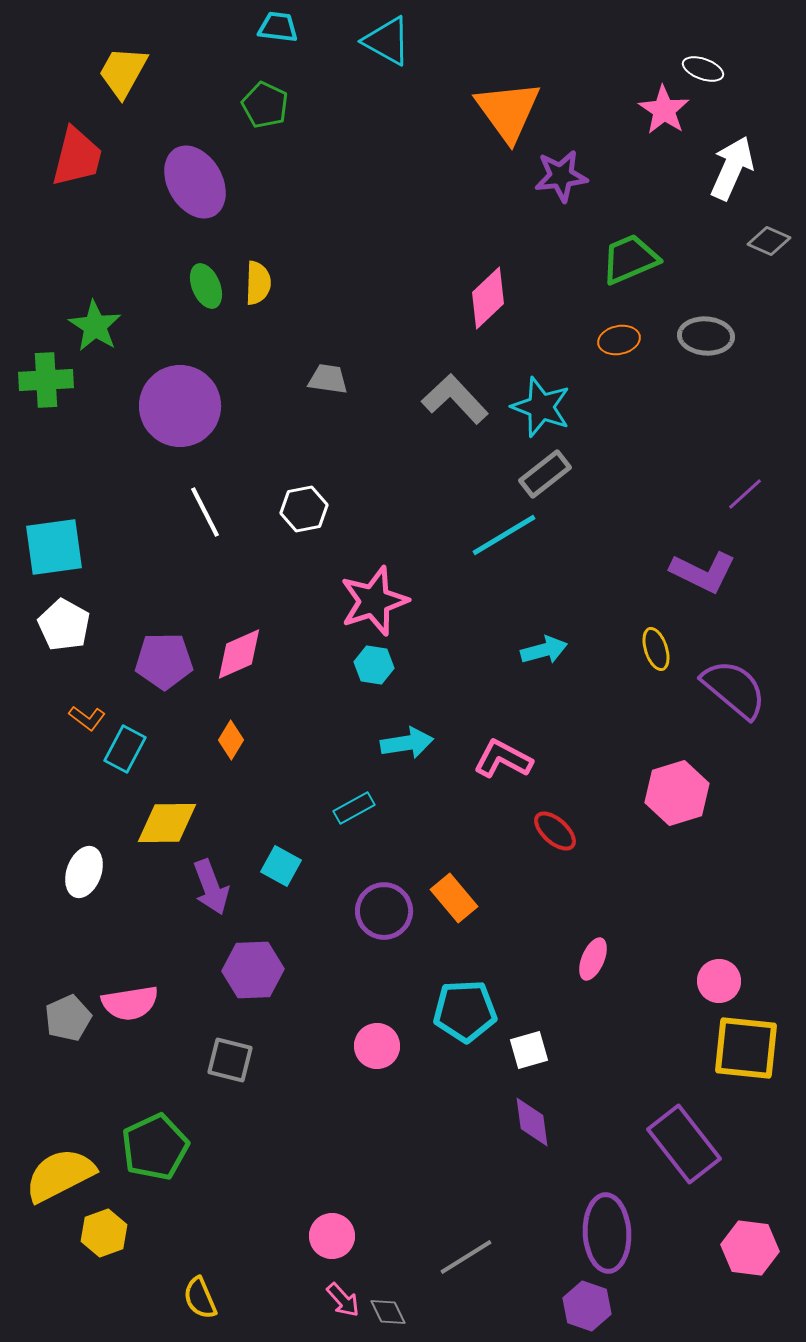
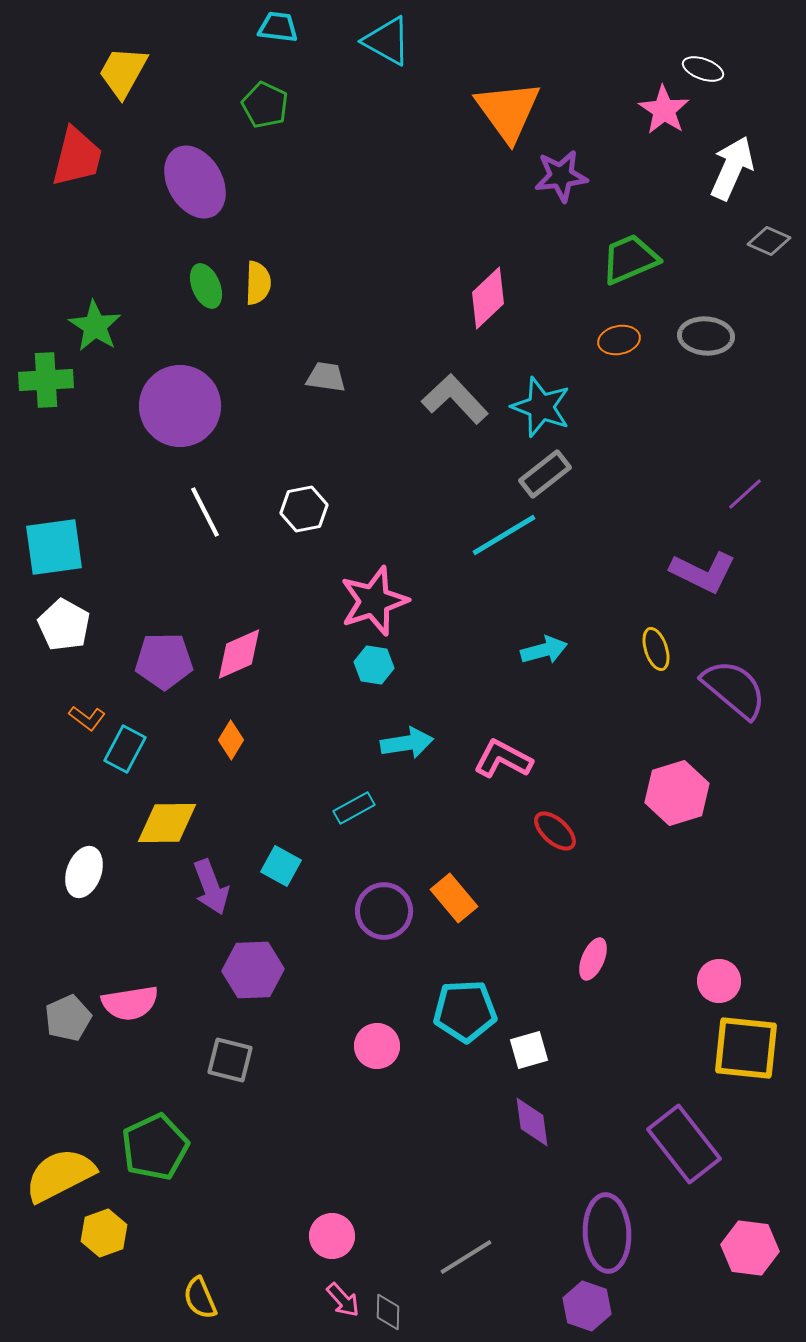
gray trapezoid at (328, 379): moved 2 px left, 2 px up
gray diamond at (388, 1312): rotated 27 degrees clockwise
